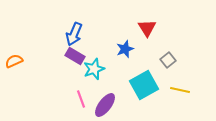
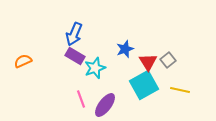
red triangle: moved 1 px right, 34 px down
orange semicircle: moved 9 px right
cyan star: moved 1 px right, 1 px up
